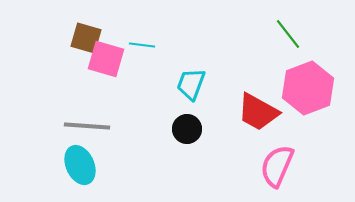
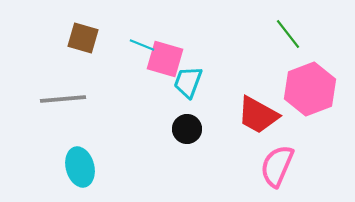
brown square: moved 3 px left
cyan line: rotated 15 degrees clockwise
pink square: moved 59 px right
cyan trapezoid: moved 3 px left, 2 px up
pink hexagon: moved 2 px right, 1 px down
red trapezoid: moved 3 px down
gray line: moved 24 px left, 27 px up; rotated 9 degrees counterclockwise
cyan ellipse: moved 2 px down; rotated 9 degrees clockwise
